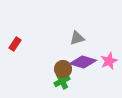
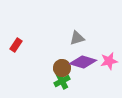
red rectangle: moved 1 px right, 1 px down
pink star: rotated 12 degrees clockwise
brown circle: moved 1 px left, 1 px up
